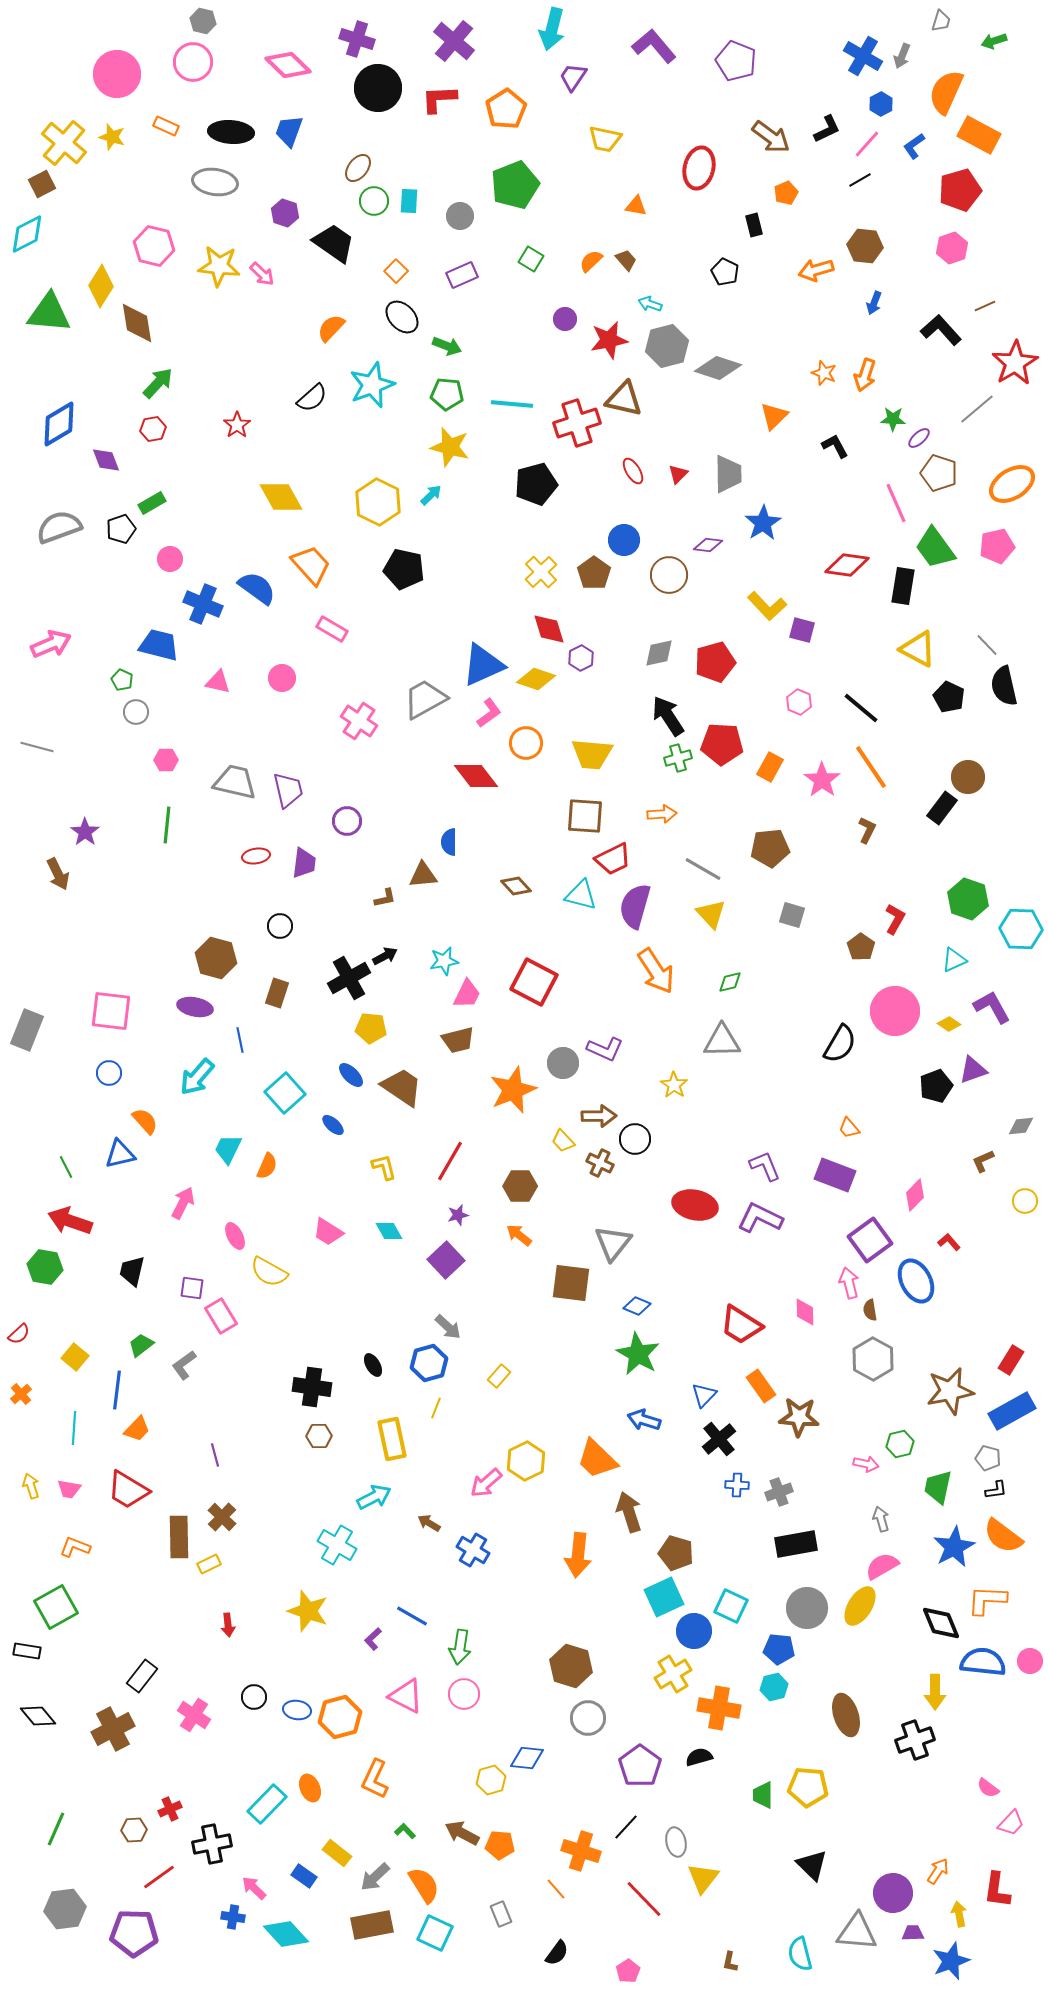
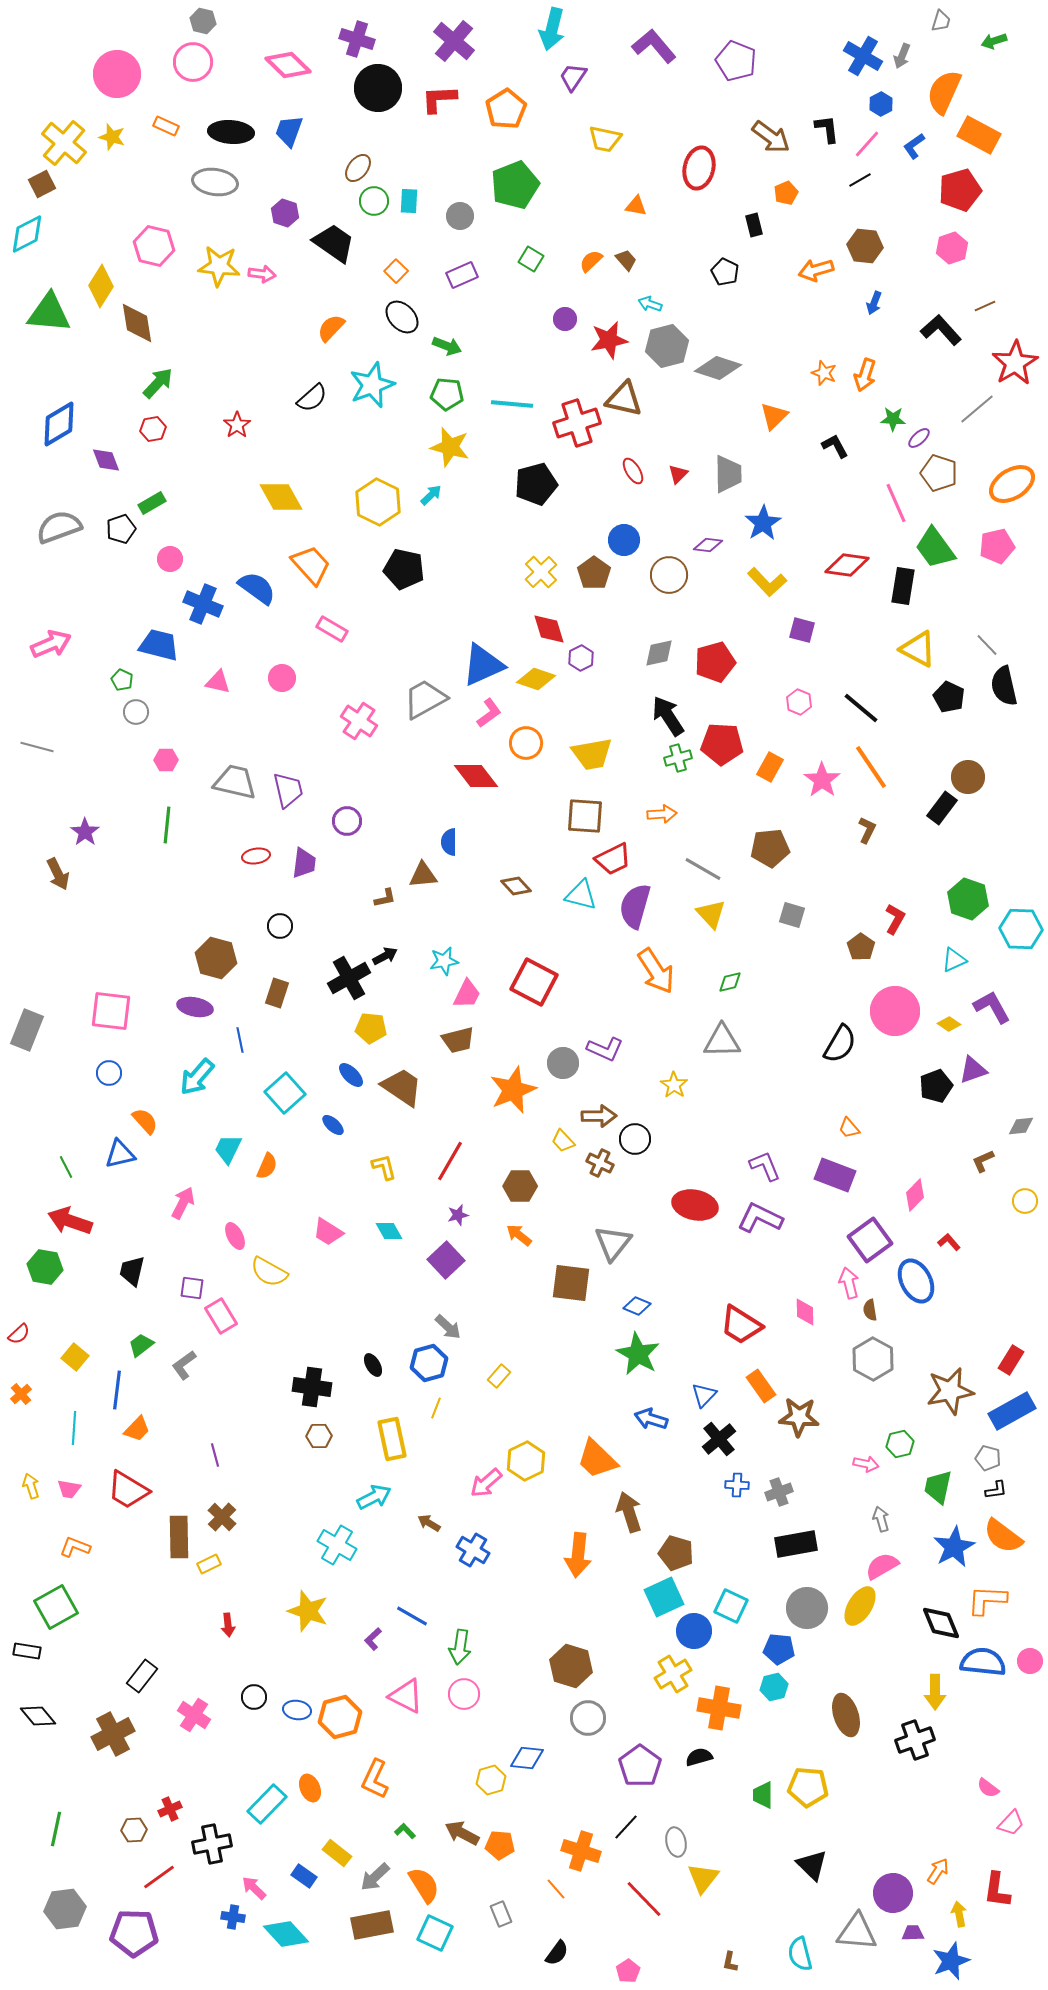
orange semicircle at (946, 92): moved 2 px left
black L-shape at (827, 129): rotated 72 degrees counterclockwise
pink arrow at (262, 274): rotated 36 degrees counterclockwise
yellow L-shape at (767, 606): moved 24 px up
yellow trapezoid at (592, 754): rotated 15 degrees counterclockwise
blue arrow at (644, 1420): moved 7 px right, 1 px up
brown cross at (113, 1729): moved 5 px down
green line at (56, 1829): rotated 12 degrees counterclockwise
